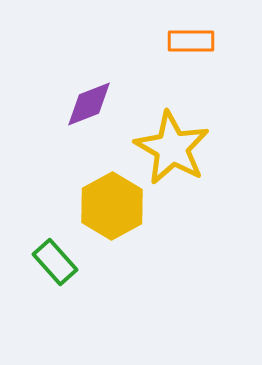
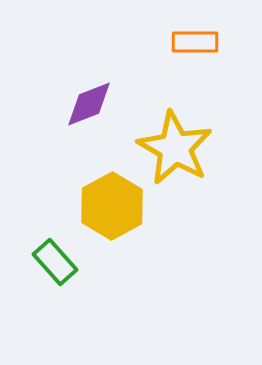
orange rectangle: moved 4 px right, 1 px down
yellow star: moved 3 px right
